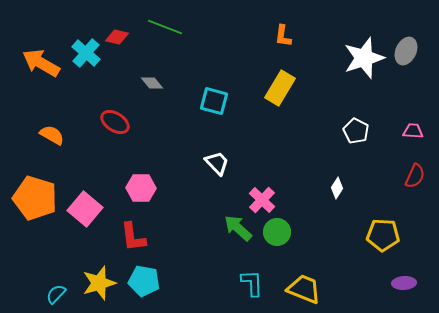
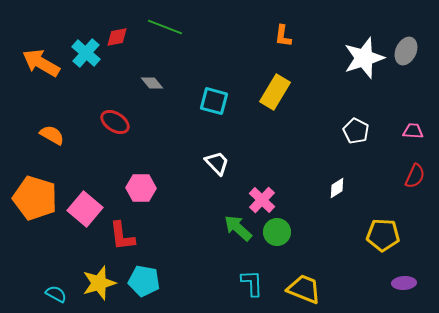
red diamond: rotated 25 degrees counterclockwise
yellow rectangle: moved 5 px left, 4 px down
white diamond: rotated 25 degrees clockwise
red L-shape: moved 11 px left, 1 px up
cyan semicircle: rotated 75 degrees clockwise
